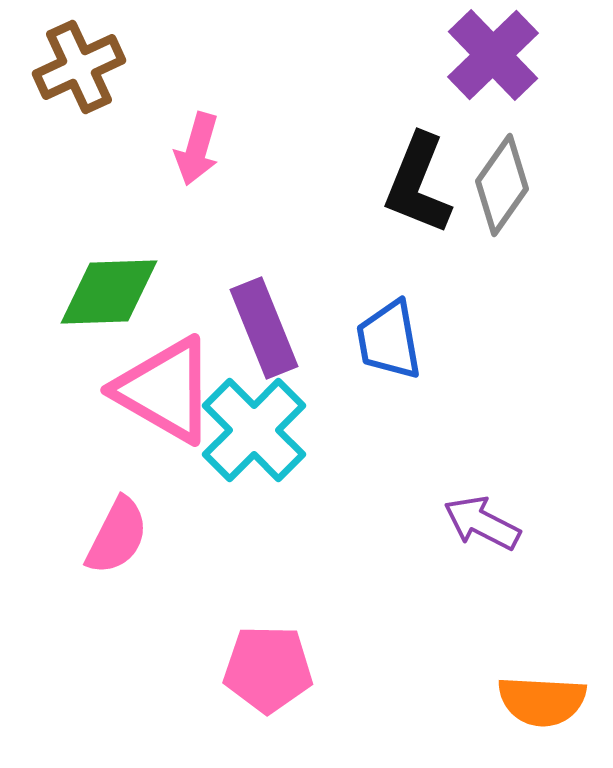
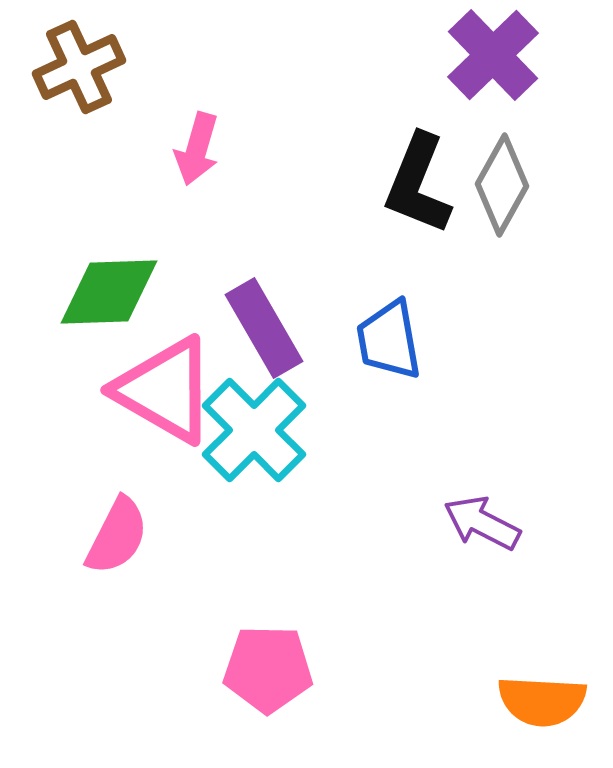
gray diamond: rotated 6 degrees counterclockwise
purple rectangle: rotated 8 degrees counterclockwise
